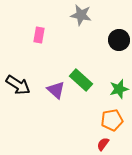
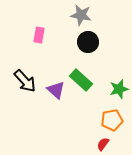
black circle: moved 31 px left, 2 px down
black arrow: moved 7 px right, 4 px up; rotated 15 degrees clockwise
